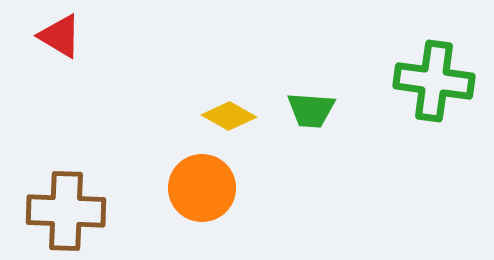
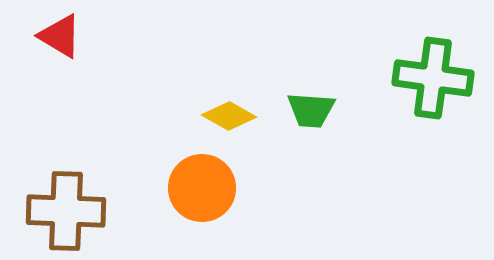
green cross: moved 1 px left, 3 px up
